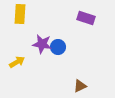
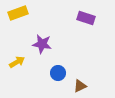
yellow rectangle: moved 2 px left, 1 px up; rotated 66 degrees clockwise
blue circle: moved 26 px down
